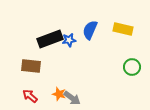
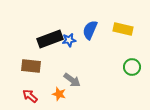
gray arrow: moved 18 px up
